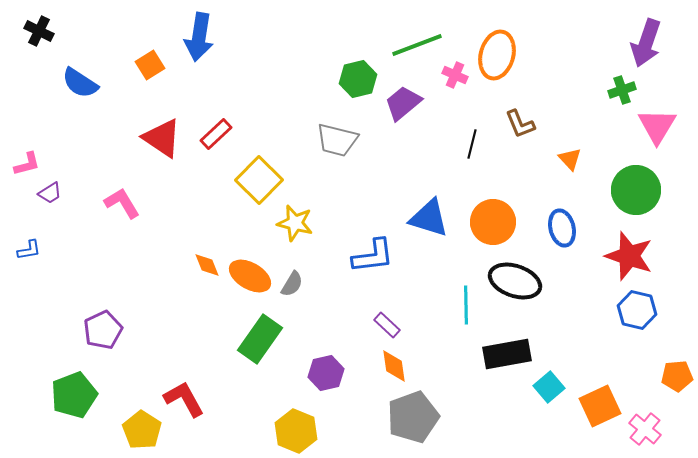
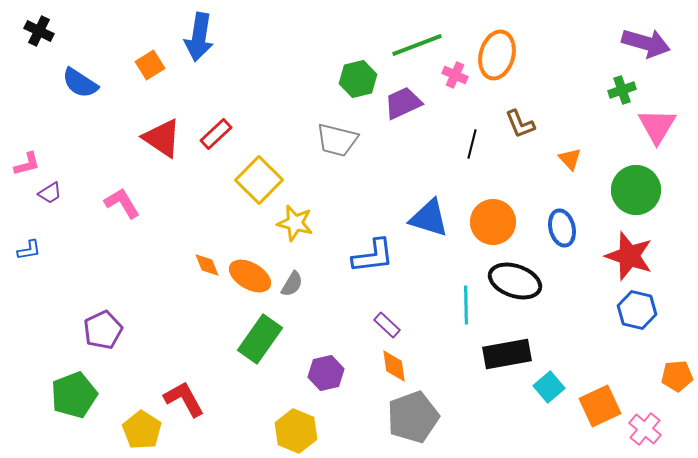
purple arrow at (646, 43): rotated 93 degrees counterclockwise
purple trapezoid at (403, 103): rotated 15 degrees clockwise
